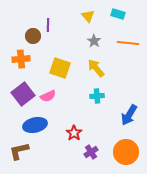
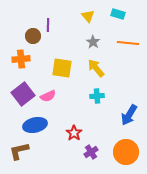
gray star: moved 1 px left, 1 px down
yellow square: moved 2 px right; rotated 10 degrees counterclockwise
